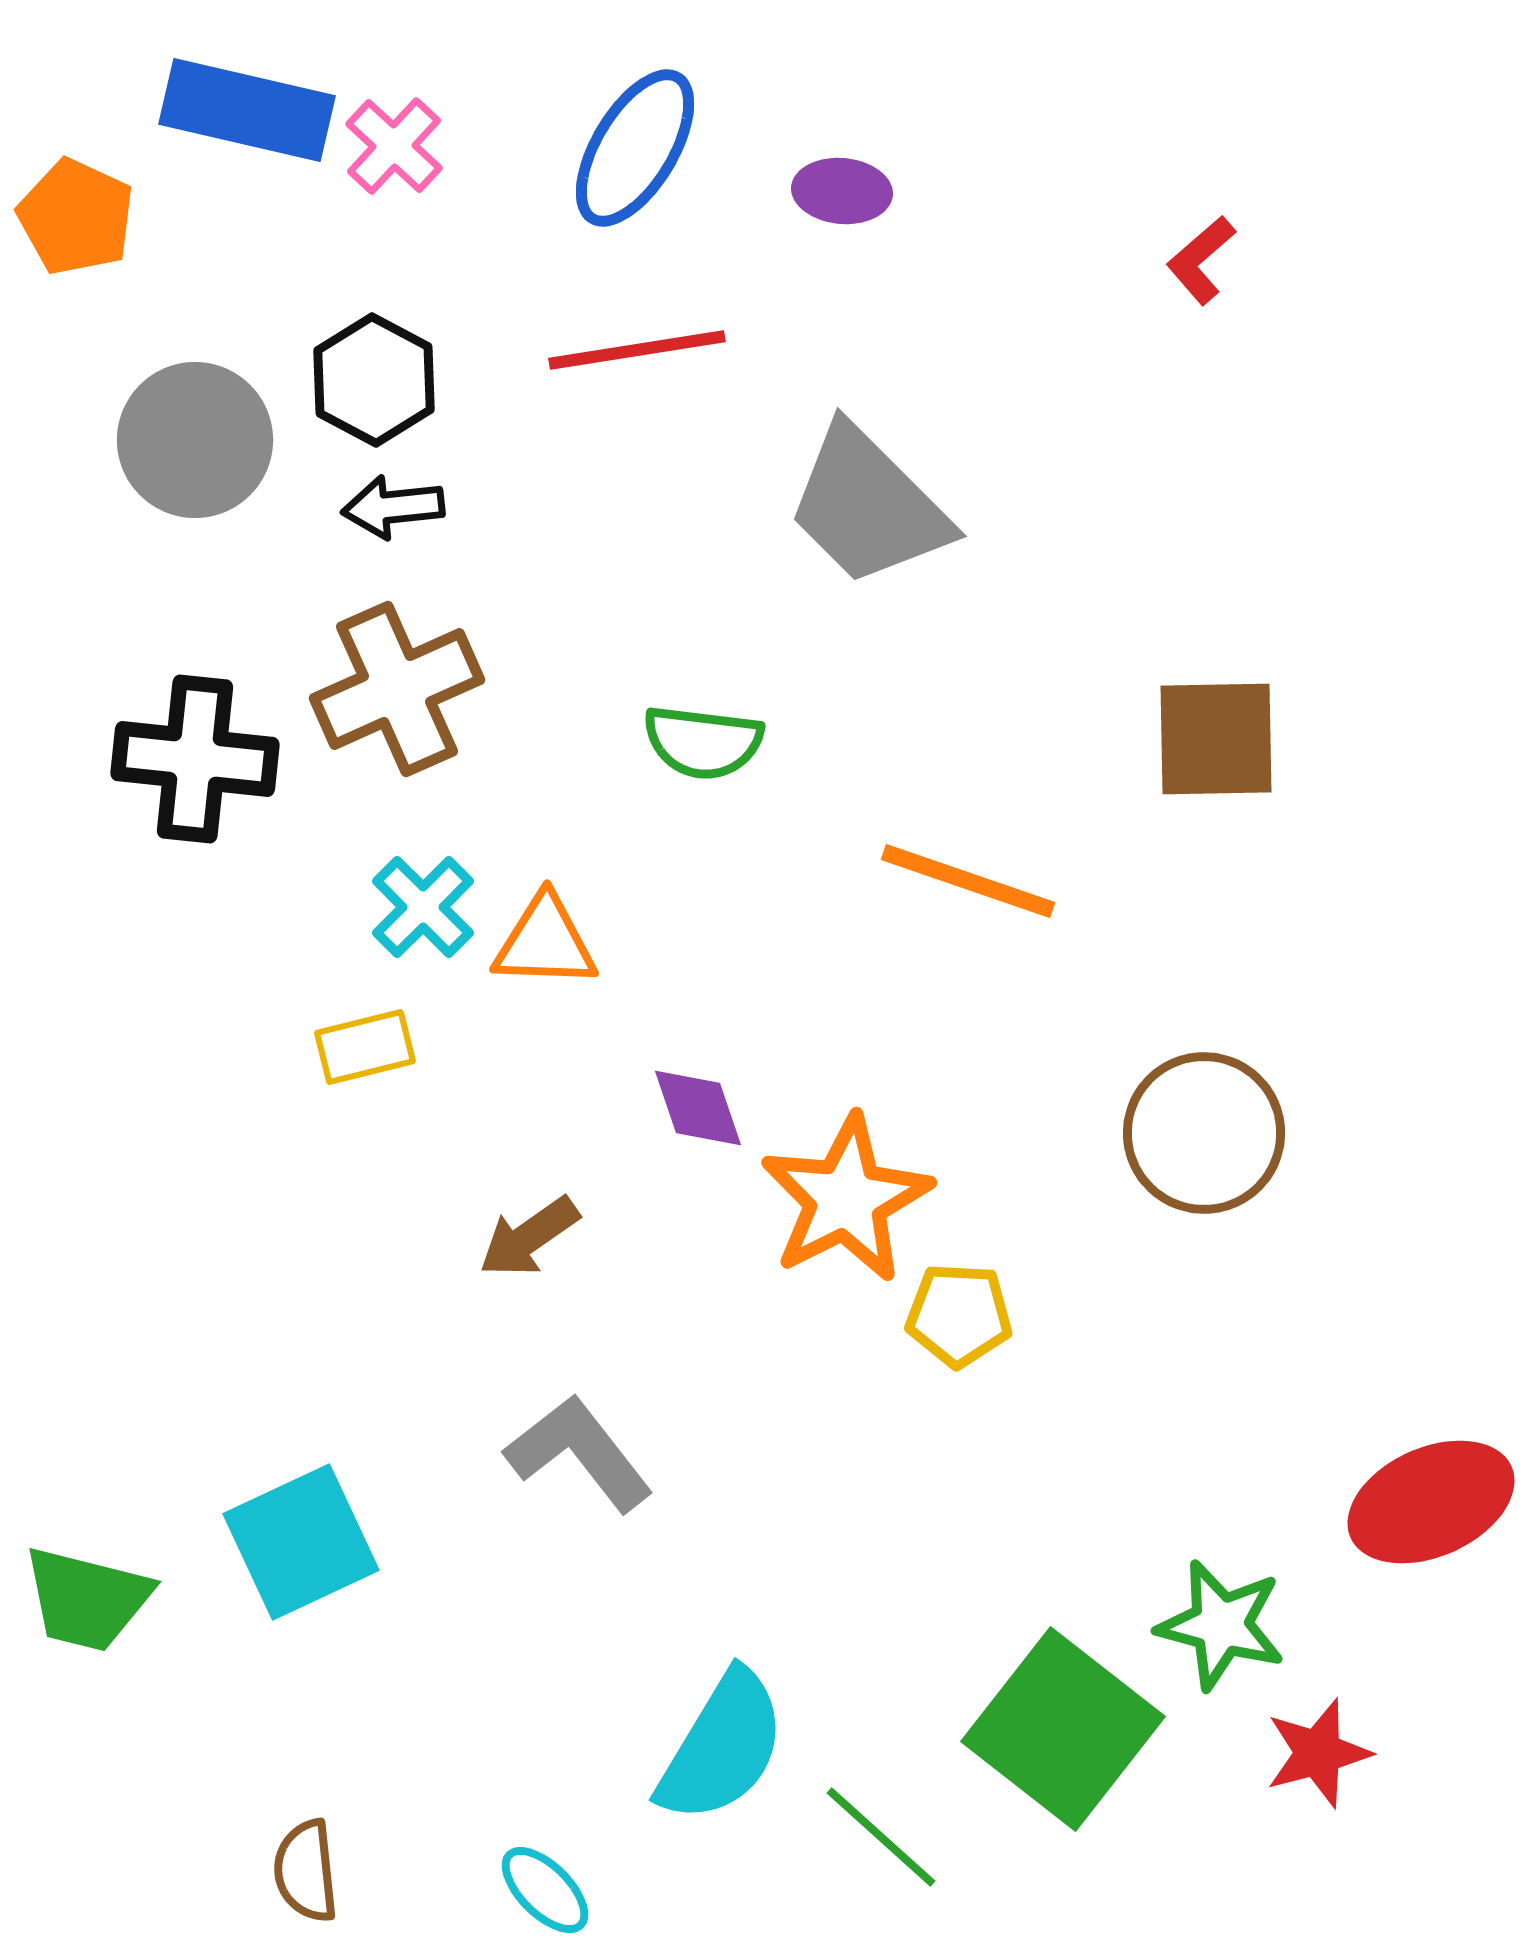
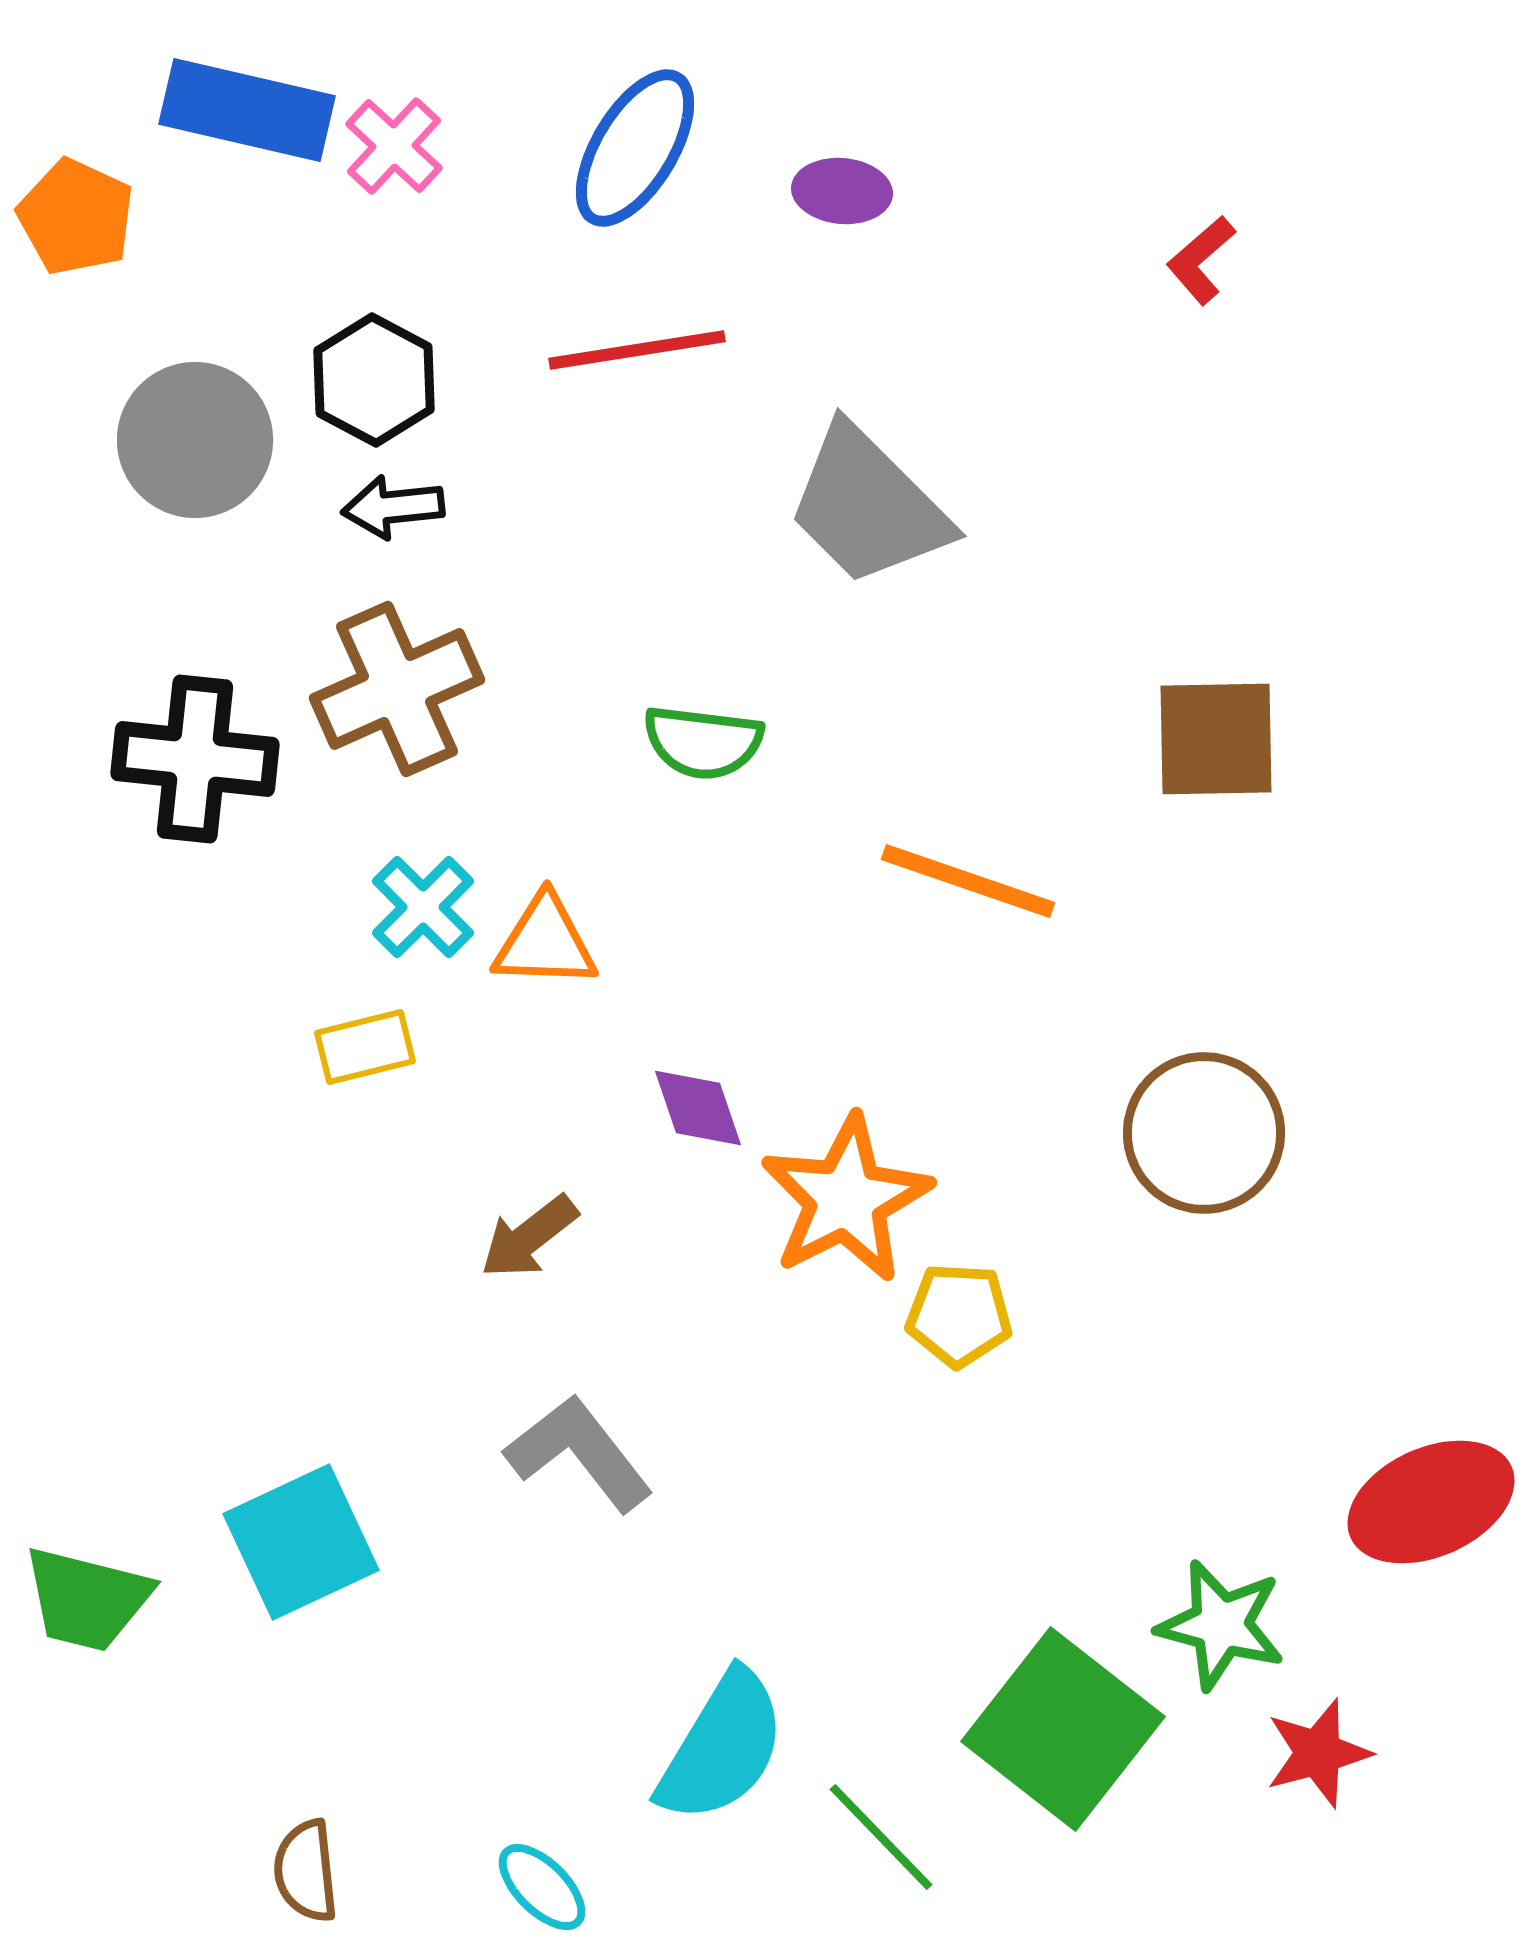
brown arrow: rotated 3 degrees counterclockwise
green line: rotated 4 degrees clockwise
cyan ellipse: moved 3 px left, 3 px up
